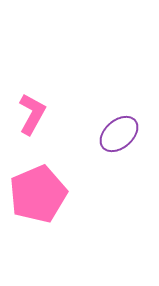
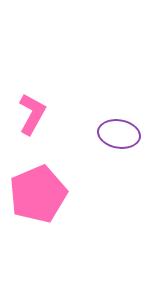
purple ellipse: rotated 51 degrees clockwise
